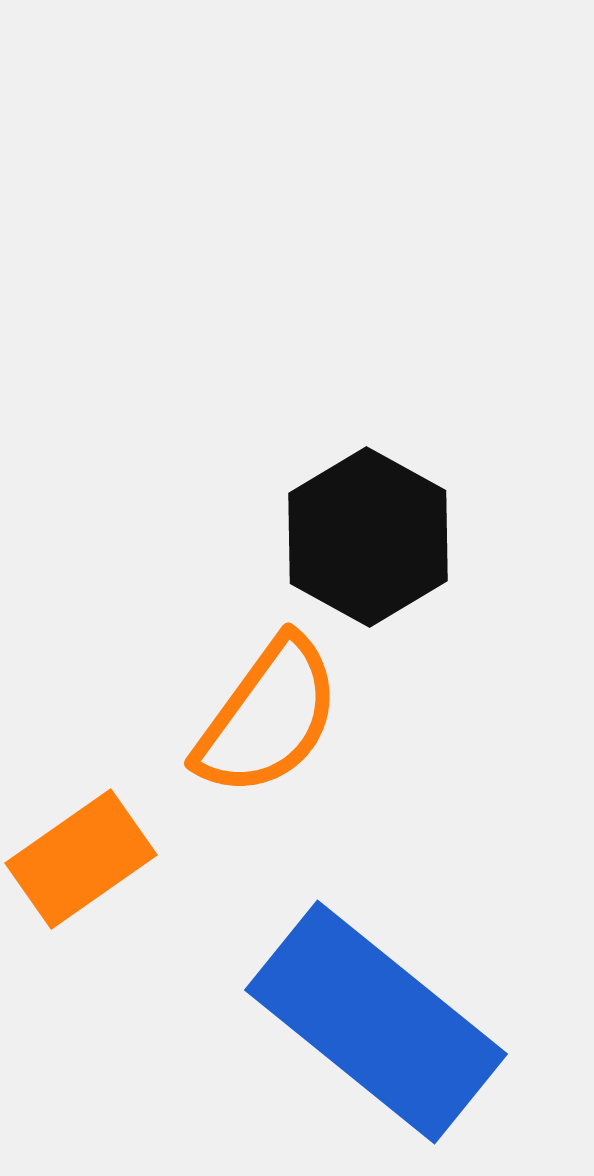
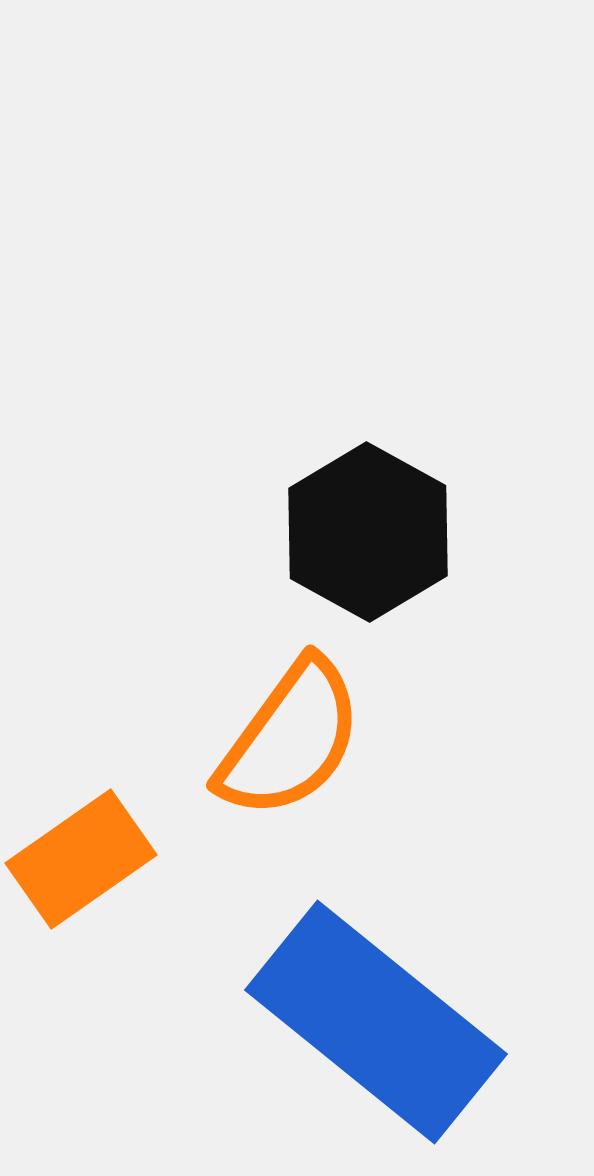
black hexagon: moved 5 px up
orange semicircle: moved 22 px right, 22 px down
